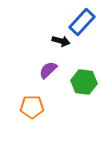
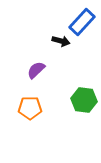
purple semicircle: moved 12 px left
green hexagon: moved 18 px down
orange pentagon: moved 2 px left, 1 px down
